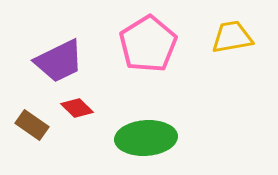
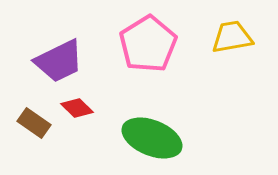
brown rectangle: moved 2 px right, 2 px up
green ellipse: moved 6 px right; rotated 26 degrees clockwise
